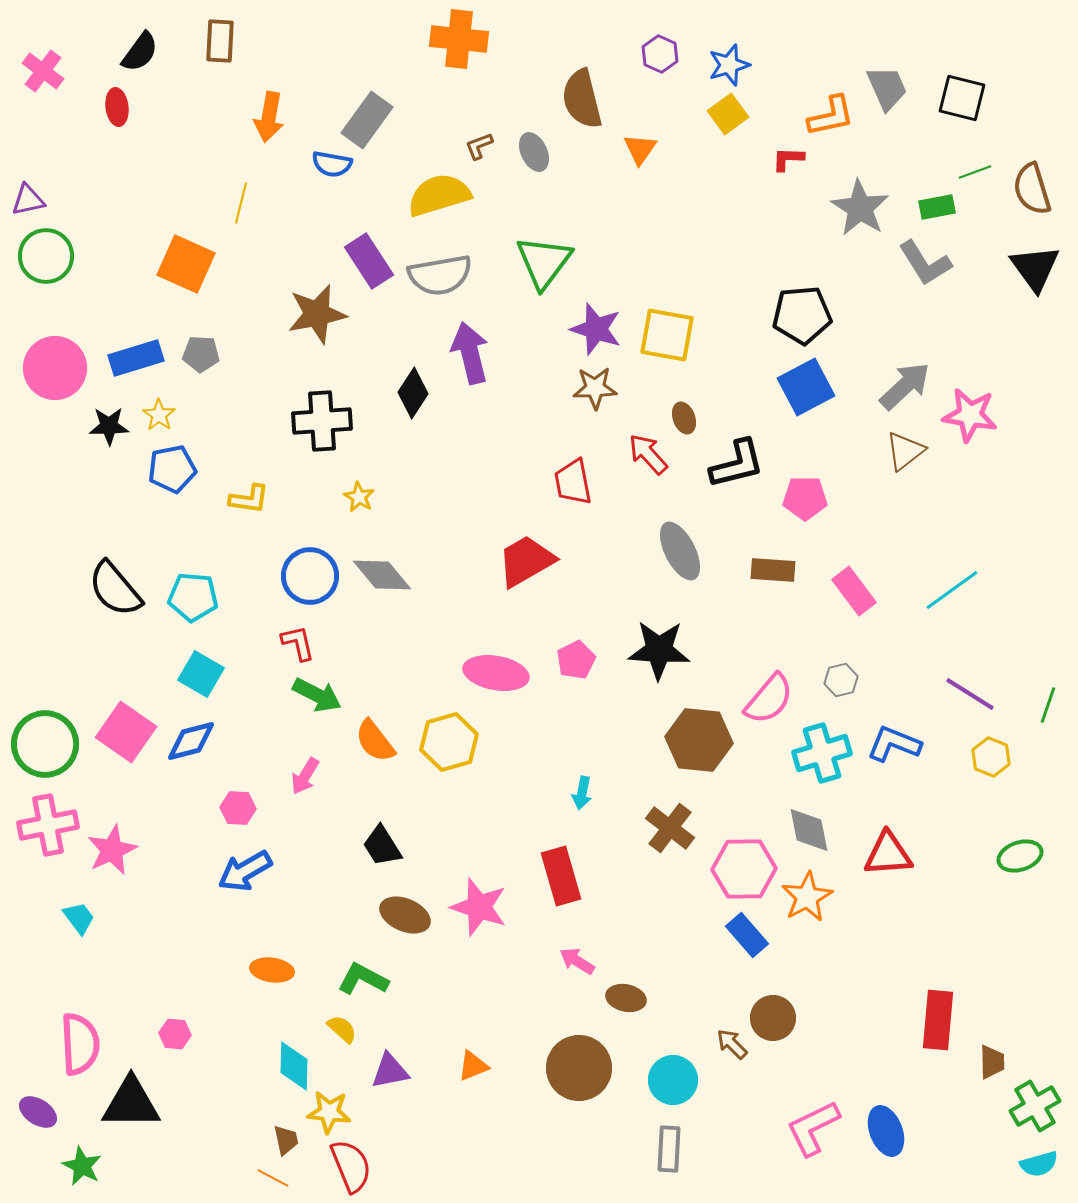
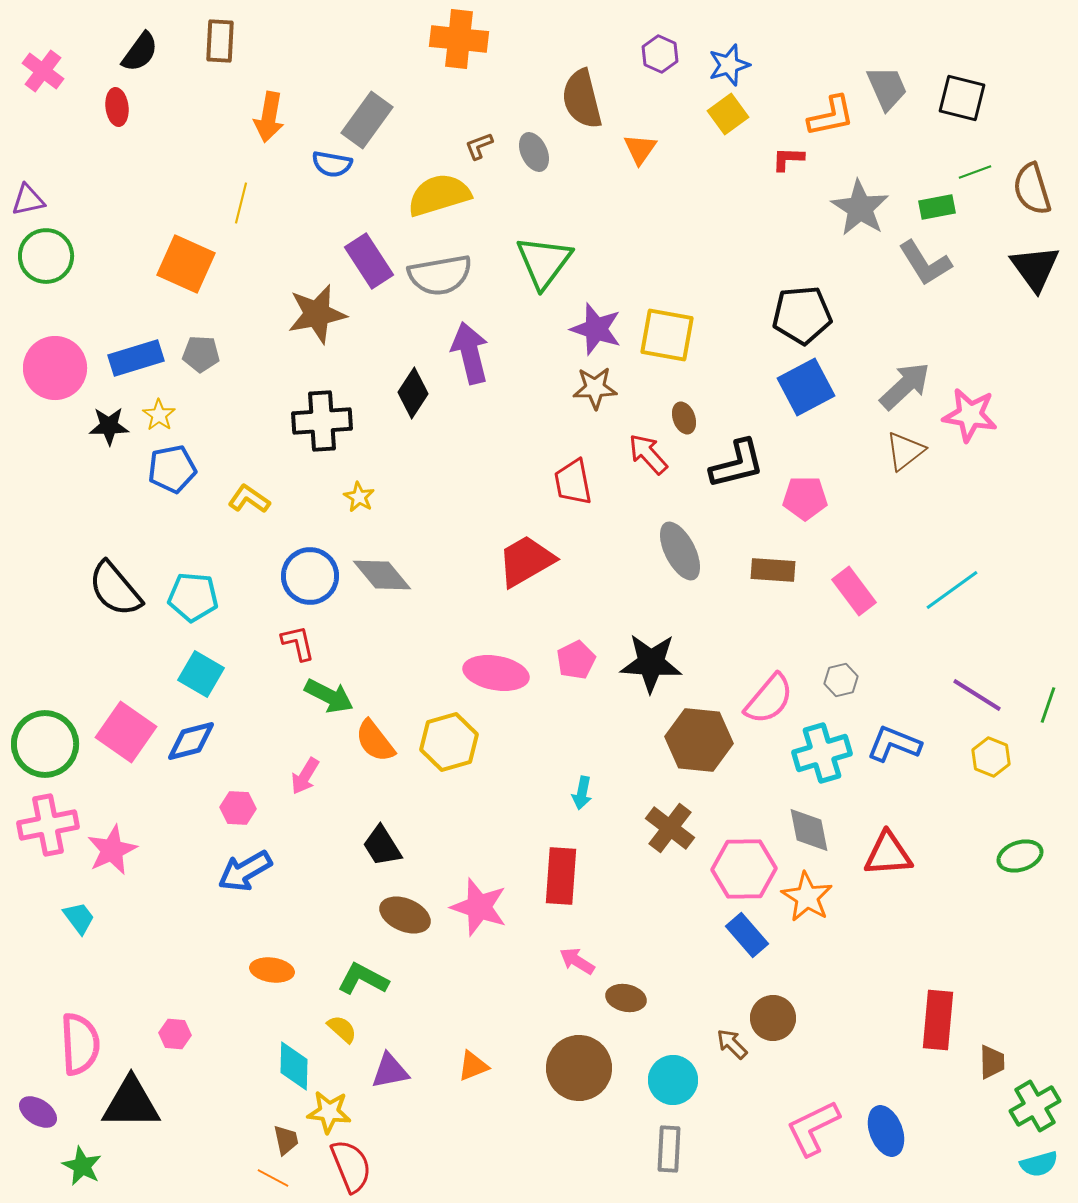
yellow L-shape at (249, 499): rotated 153 degrees counterclockwise
black star at (659, 650): moved 8 px left, 13 px down
purple line at (970, 694): moved 7 px right, 1 px down
green arrow at (317, 695): moved 12 px right, 1 px down
red rectangle at (561, 876): rotated 20 degrees clockwise
orange star at (807, 897): rotated 12 degrees counterclockwise
